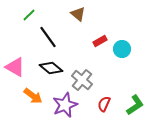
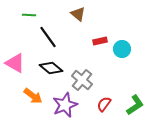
green line: rotated 48 degrees clockwise
red rectangle: rotated 16 degrees clockwise
pink triangle: moved 4 px up
red semicircle: rotated 14 degrees clockwise
